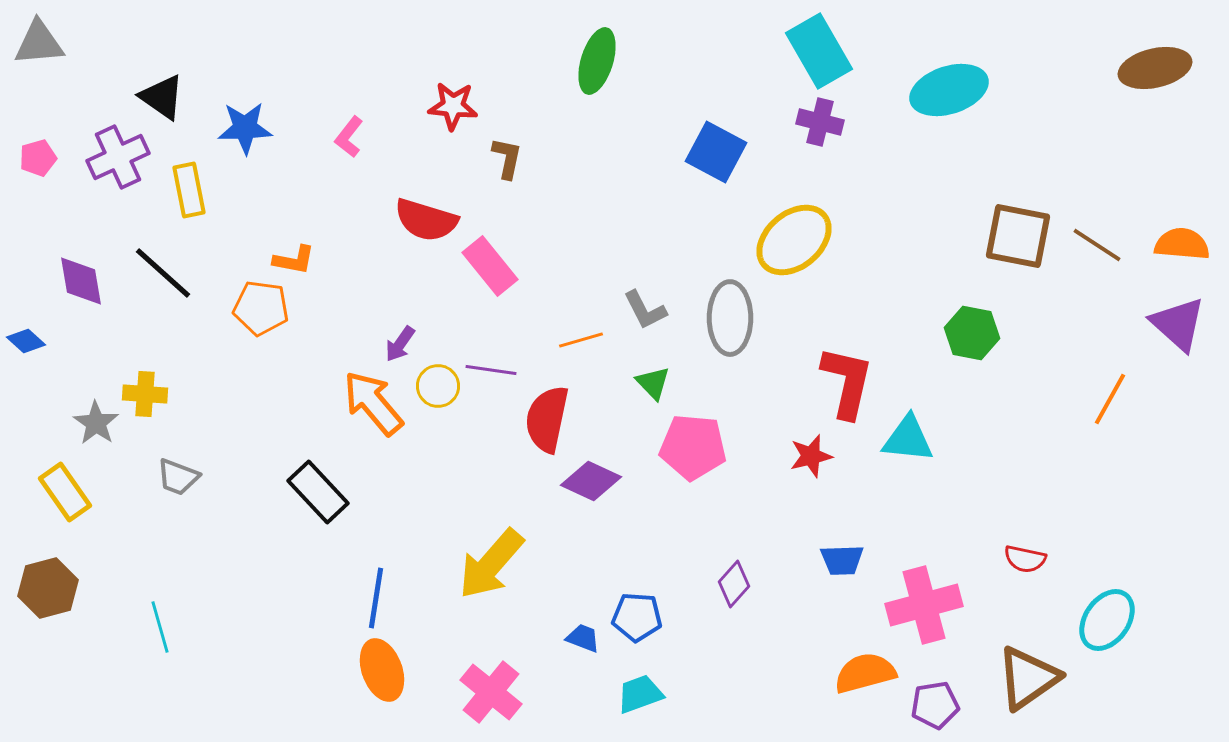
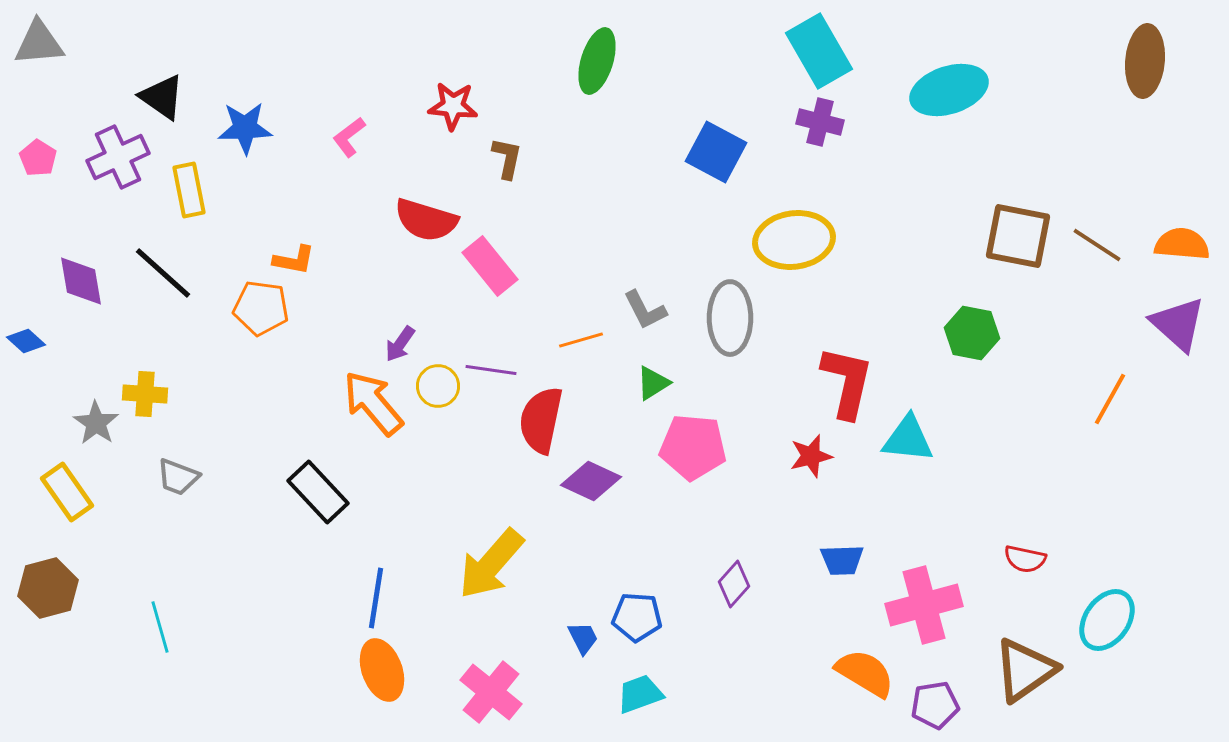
brown ellipse at (1155, 68): moved 10 px left, 7 px up; rotated 72 degrees counterclockwise
pink L-shape at (349, 137): rotated 15 degrees clockwise
pink pentagon at (38, 158): rotated 24 degrees counterclockwise
yellow ellipse at (794, 240): rotated 32 degrees clockwise
green triangle at (653, 383): rotated 42 degrees clockwise
red semicircle at (547, 419): moved 6 px left, 1 px down
yellow rectangle at (65, 492): moved 2 px right
blue trapezoid at (583, 638): rotated 42 degrees clockwise
orange semicircle at (865, 673): rotated 46 degrees clockwise
brown triangle at (1028, 678): moved 3 px left, 8 px up
